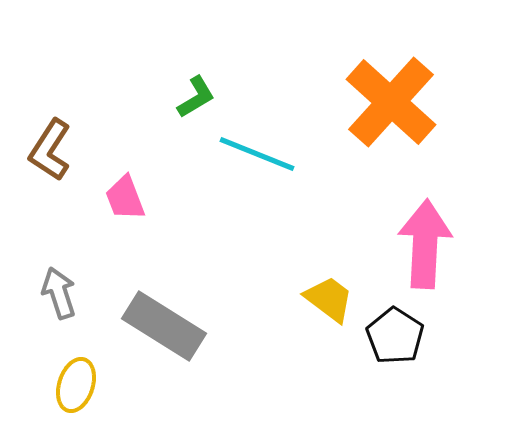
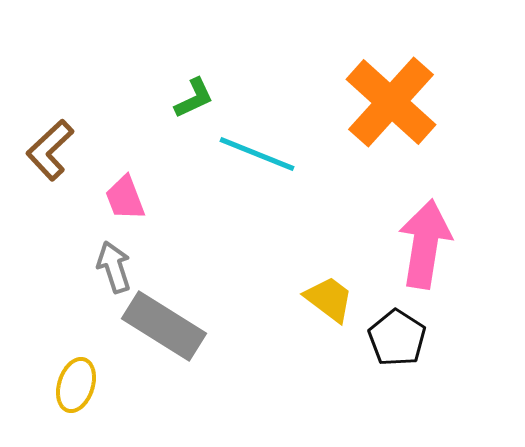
green L-shape: moved 2 px left, 1 px down; rotated 6 degrees clockwise
brown L-shape: rotated 14 degrees clockwise
pink arrow: rotated 6 degrees clockwise
gray arrow: moved 55 px right, 26 px up
black pentagon: moved 2 px right, 2 px down
